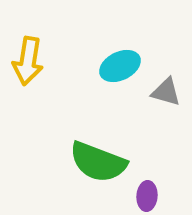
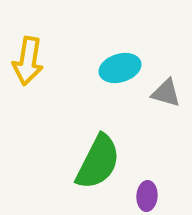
cyan ellipse: moved 2 px down; rotated 9 degrees clockwise
gray triangle: moved 1 px down
green semicircle: rotated 84 degrees counterclockwise
